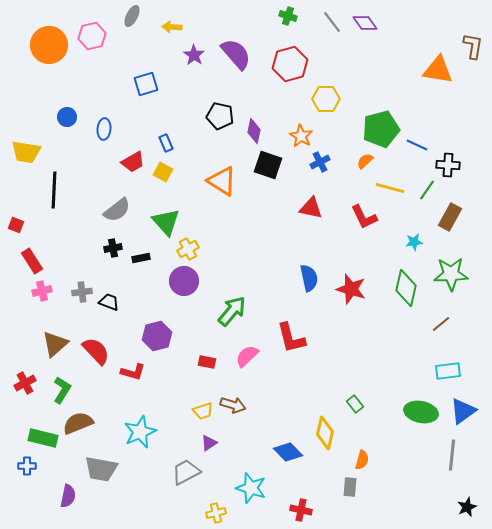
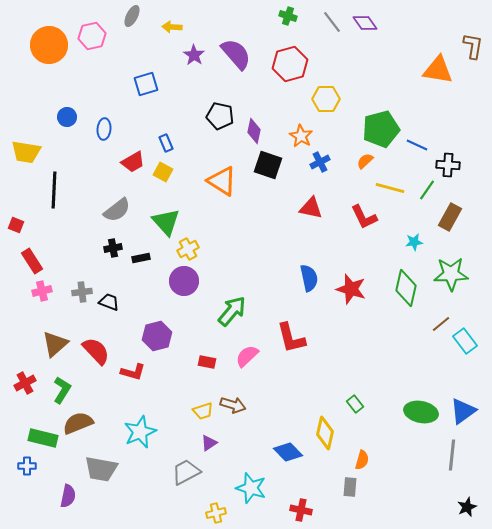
cyan rectangle at (448, 371): moved 17 px right, 30 px up; rotated 60 degrees clockwise
